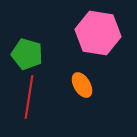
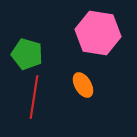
orange ellipse: moved 1 px right
red line: moved 5 px right
